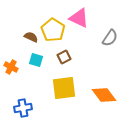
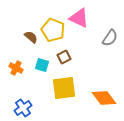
yellow pentagon: rotated 10 degrees counterclockwise
brown semicircle: rotated 16 degrees clockwise
cyan square: moved 6 px right, 5 px down
orange cross: moved 5 px right, 1 px down
orange diamond: moved 3 px down
blue cross: rotated 24 degrees counterclockwise
